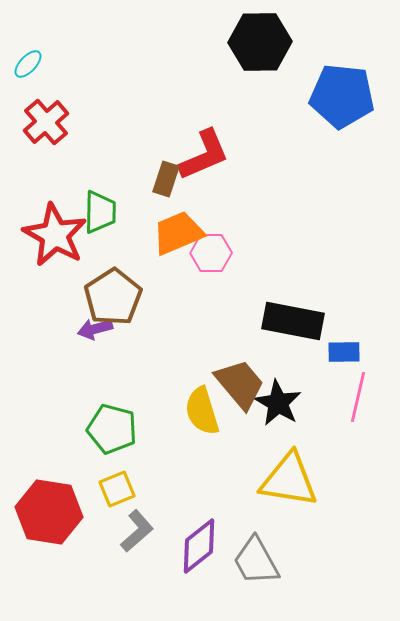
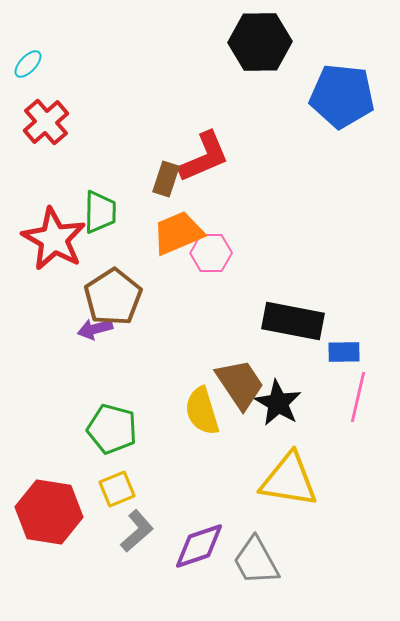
red L-shape: moved 2 px down
red star: moved 1 px left, 4 px down
brown trapezoid: rotated 6 degrees clockwise
purple diamond: rotated 20 degrees clockwise
